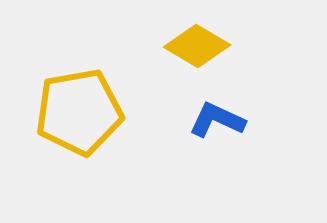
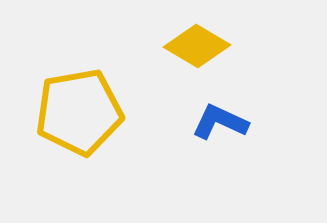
blue L-shape: moved 3 px right, 2 px down
